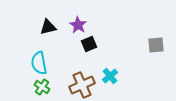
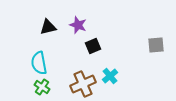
purple star: rotated 12 degrees counterclockwise
black square: moved 4 px right, 2 px down
brown cross: moved 1 px right, 1 px up
